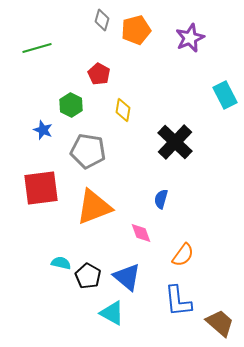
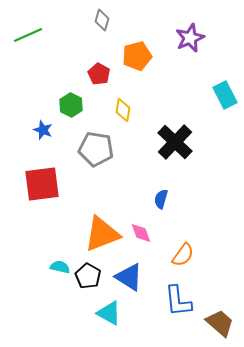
orange pentagon: moved 1 px right, 26 px down
green line: moved 9 px left, 13 px up; rotated 8 degrees counterclockwise
gray pentagon: moved 8 px right, 2 px up
red square: moved 1 px right, 4 px up
orange triangle: moved 8 px right, 27 px down
cyan semicircle: moved 1 px left, 4 px down
blue triangle: moved 2 px right; rotated 8 degrees counterclockwise
cyan triangle: moved 3 px left
